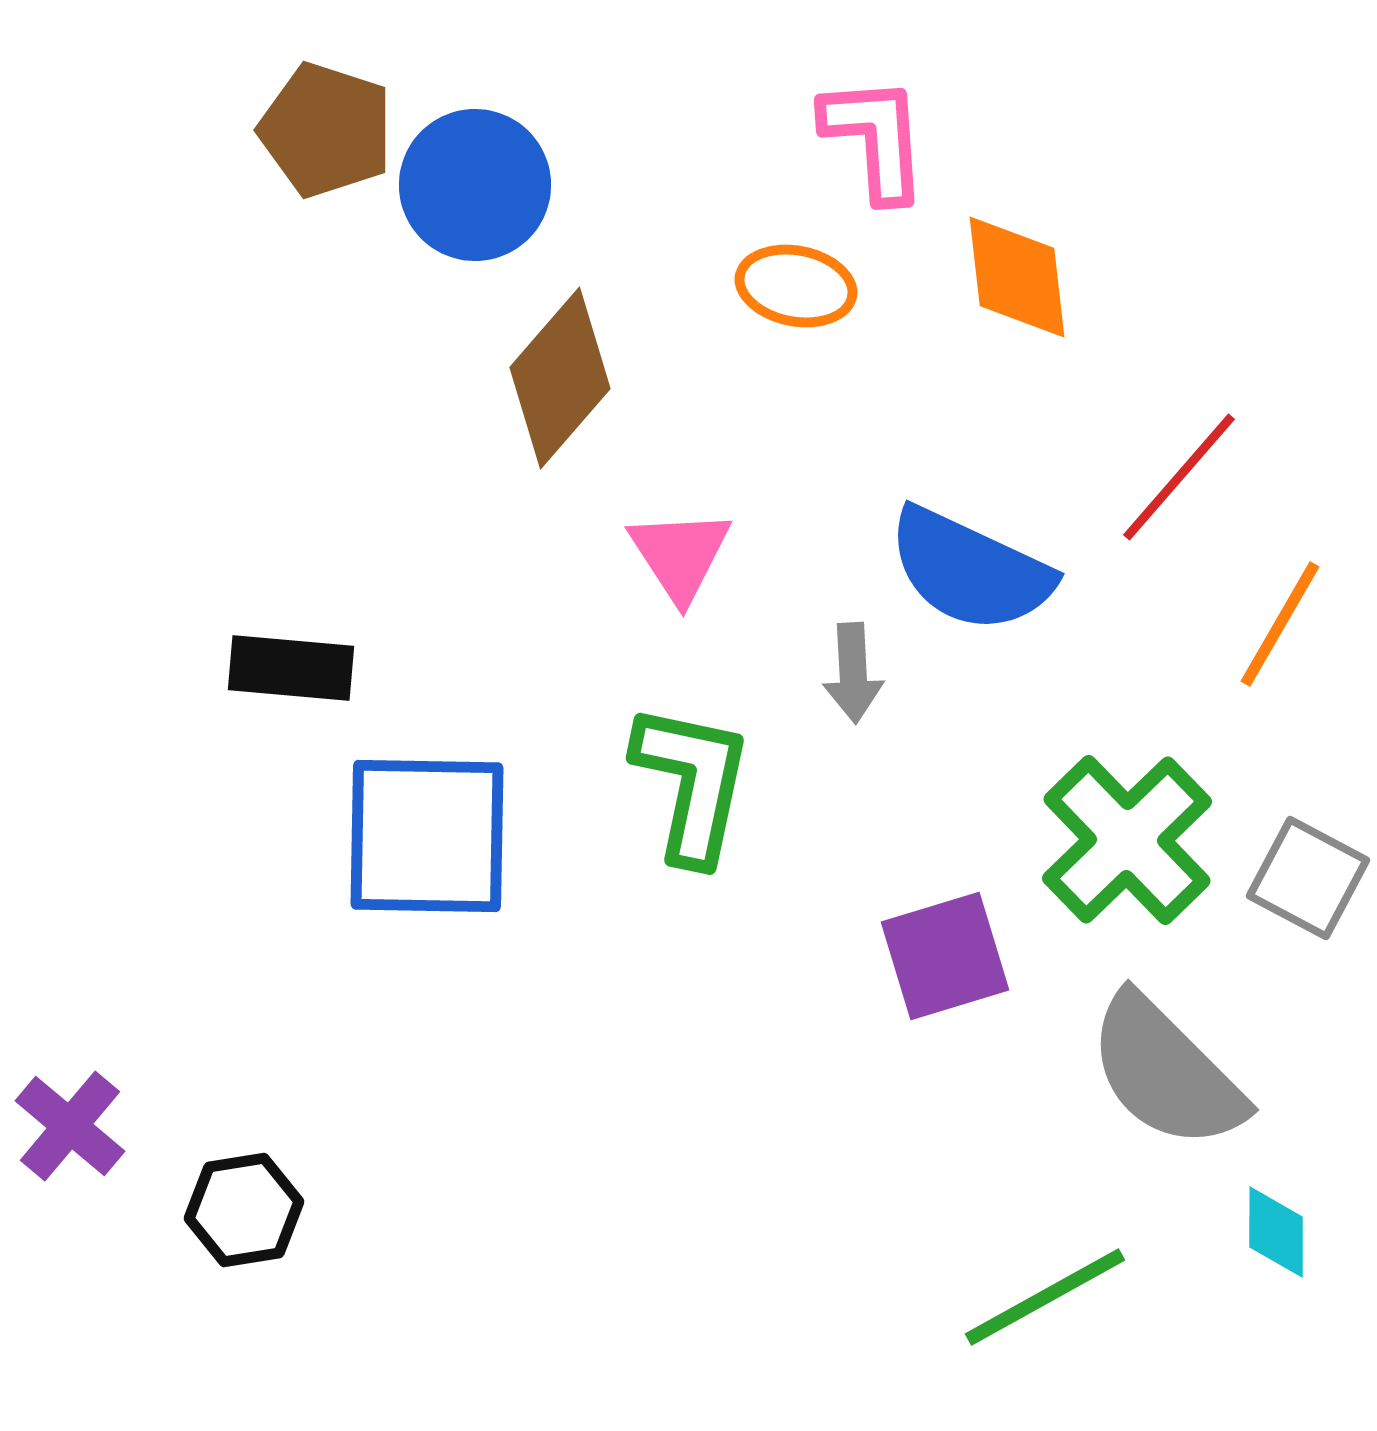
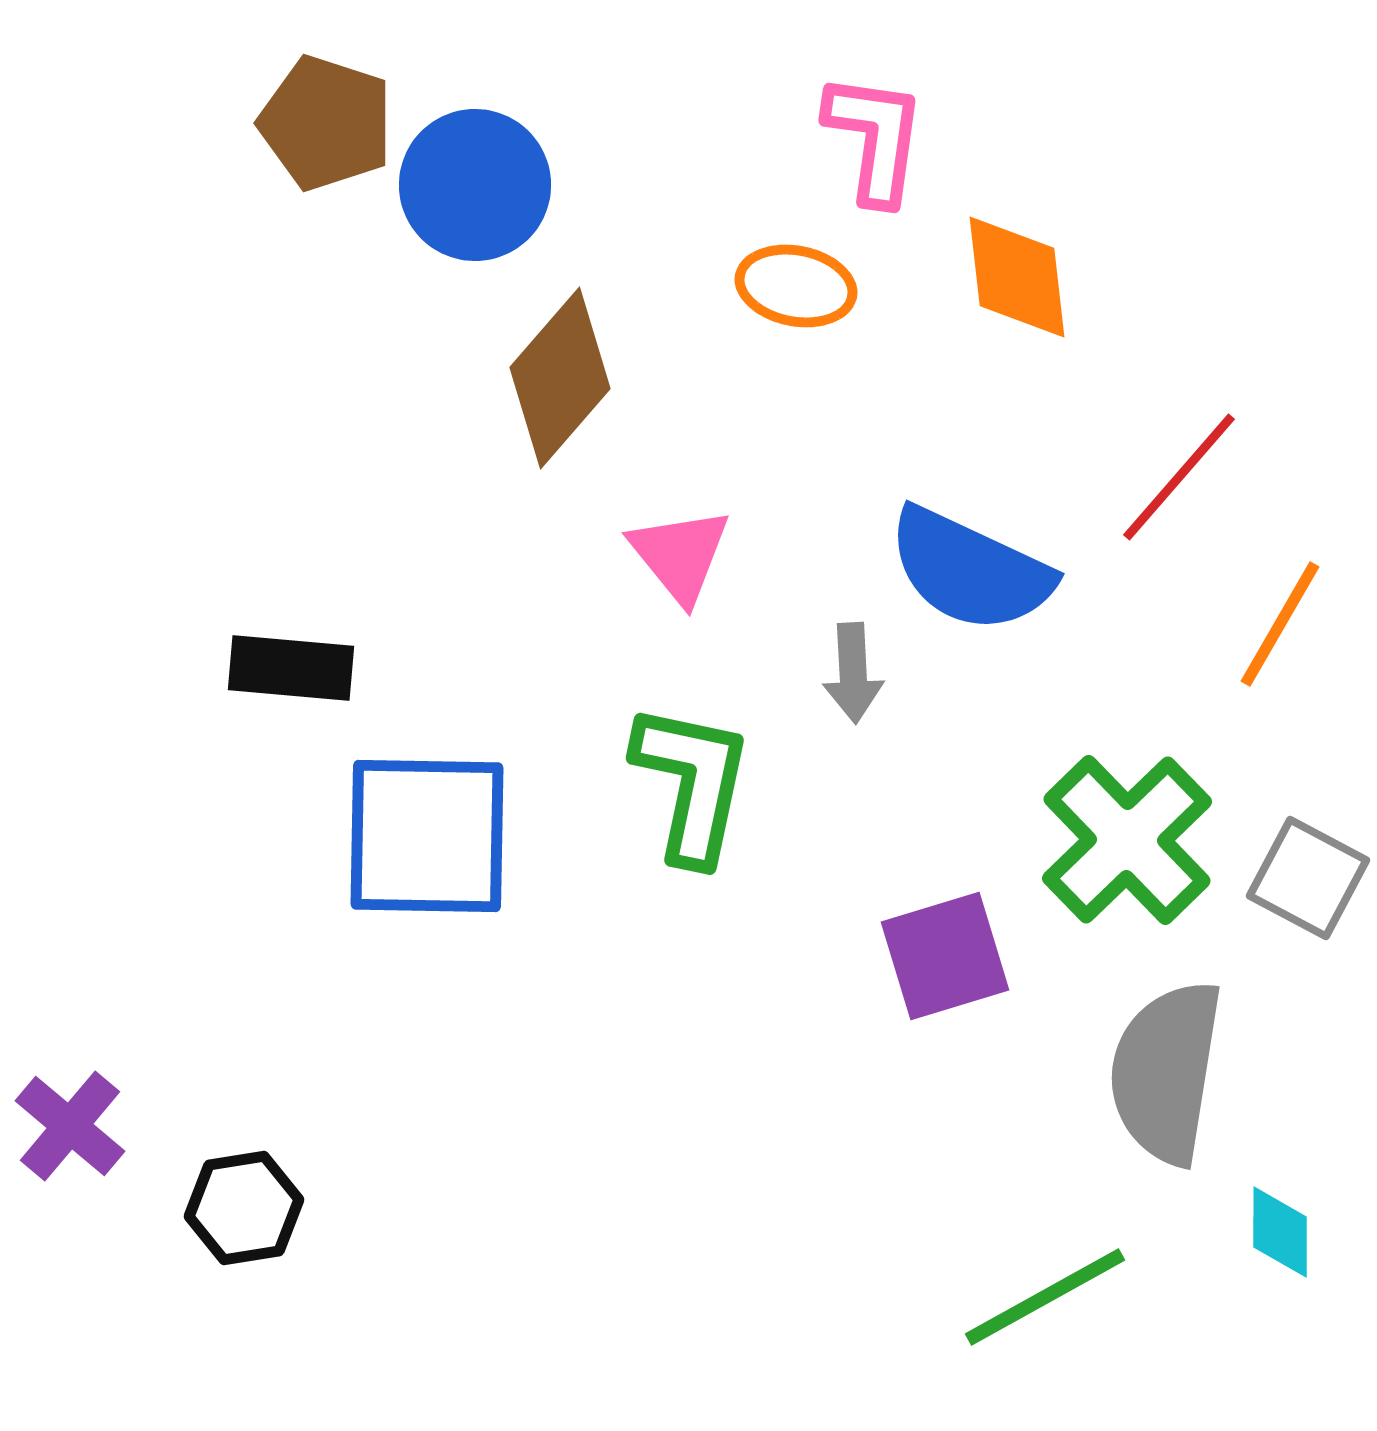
brown pentagon: moved 7 px up
pink L-shape: rotated 12 degrees clockwise
pink triangle: rotated 6 degrees counterclockwise
gray semicircle: rotated 54 degrees clockwise
black hexagon: moved 2 px up
cyan diamond: moved 4 px right
